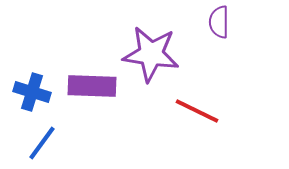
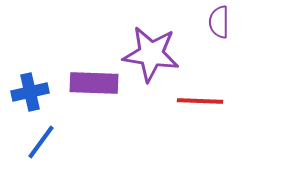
purple rectangle: moved 2 px right, 3 px up
blue cross: moved 2 px left; rotated 30 degrees counterclockwise
red line: moved 3 px right, 10 px up; rotated 24 degrees counterclockwise
blue line: moved 1 px left, 1 px up
